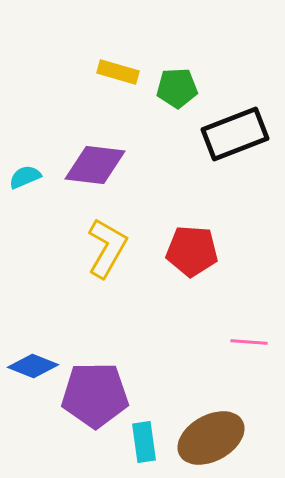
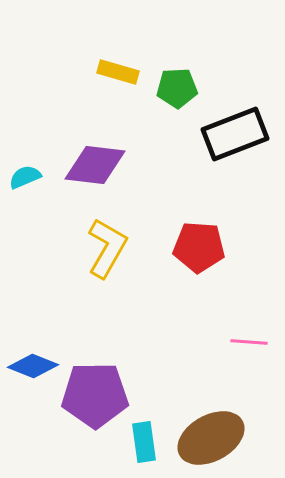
red pentagon: moved 7 px right, 4 px up
